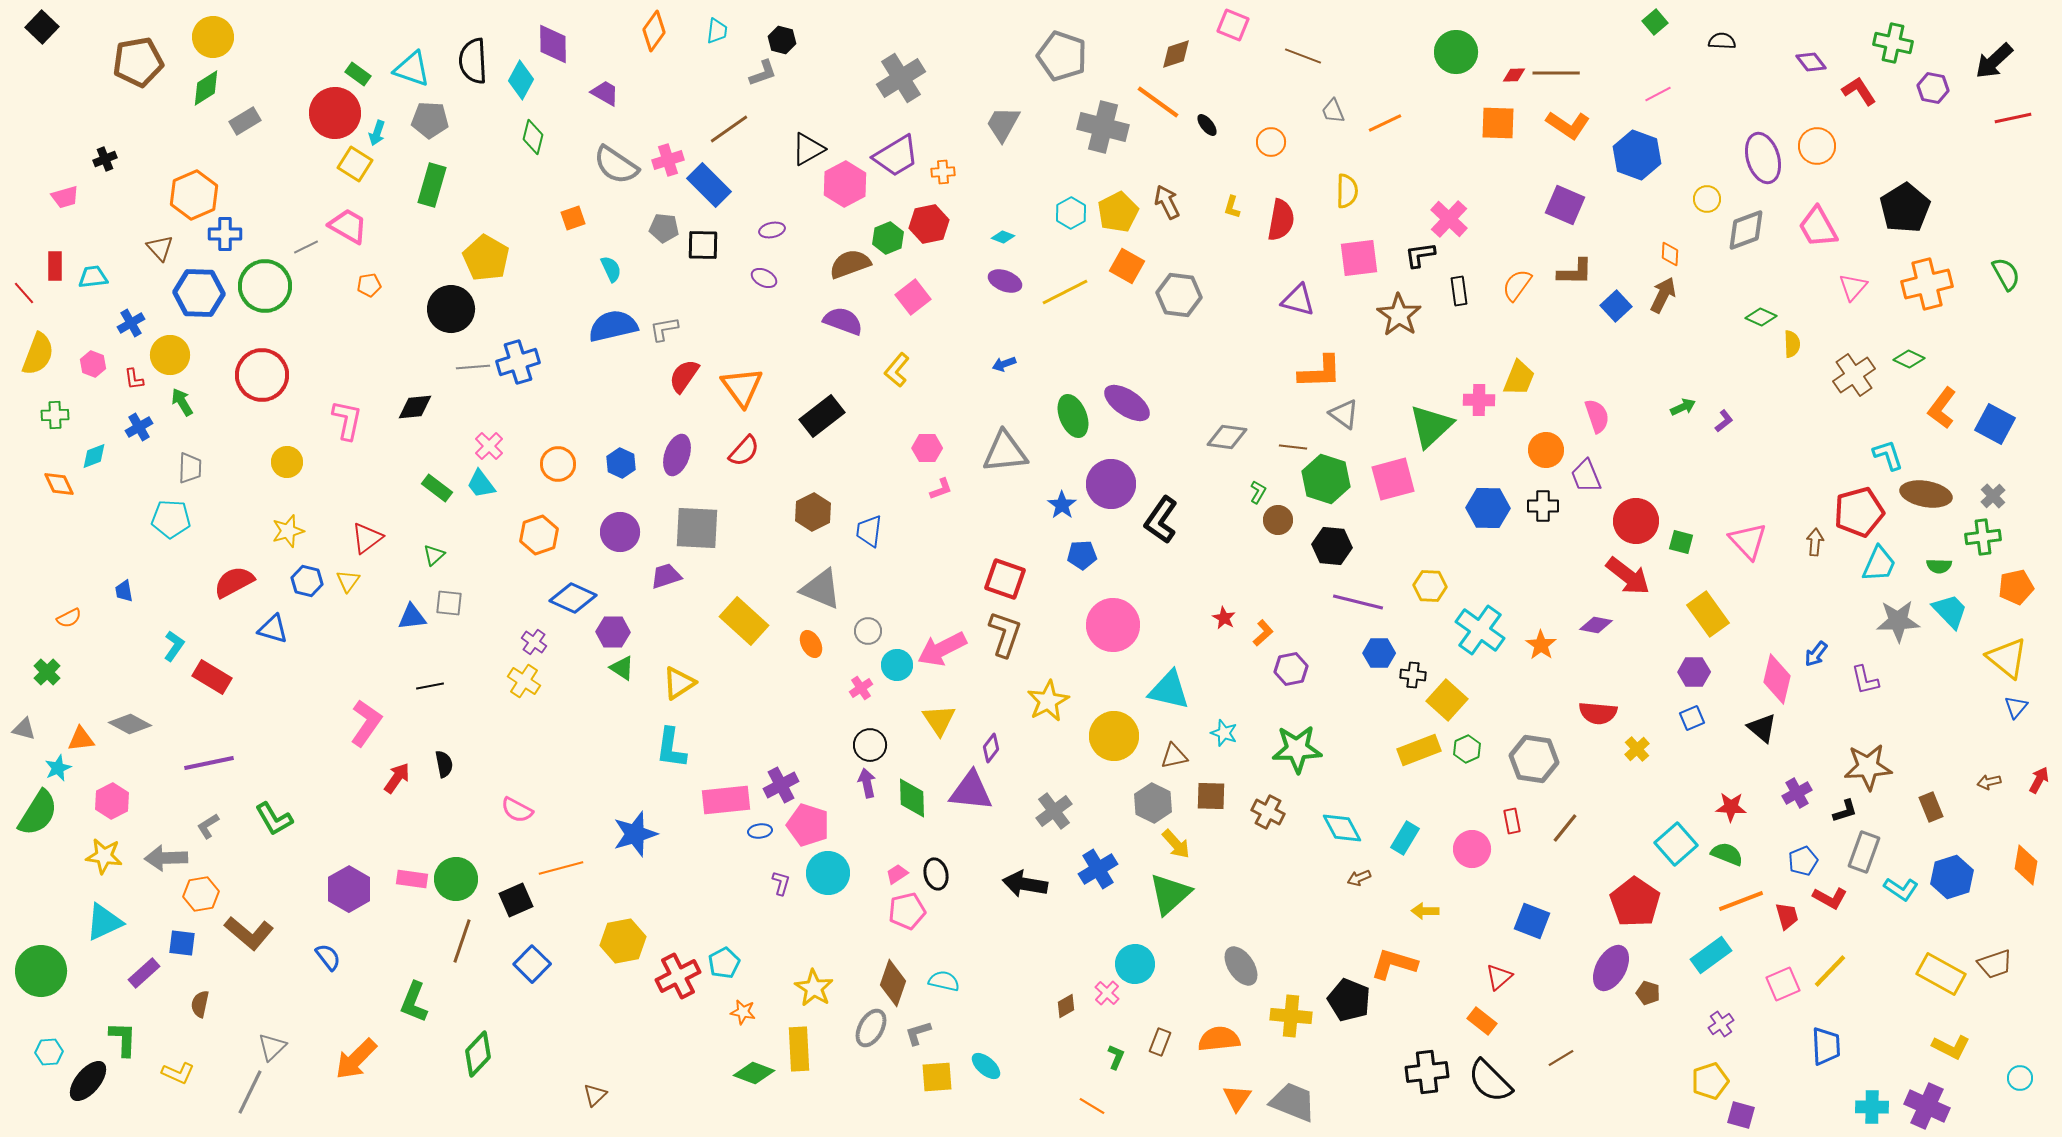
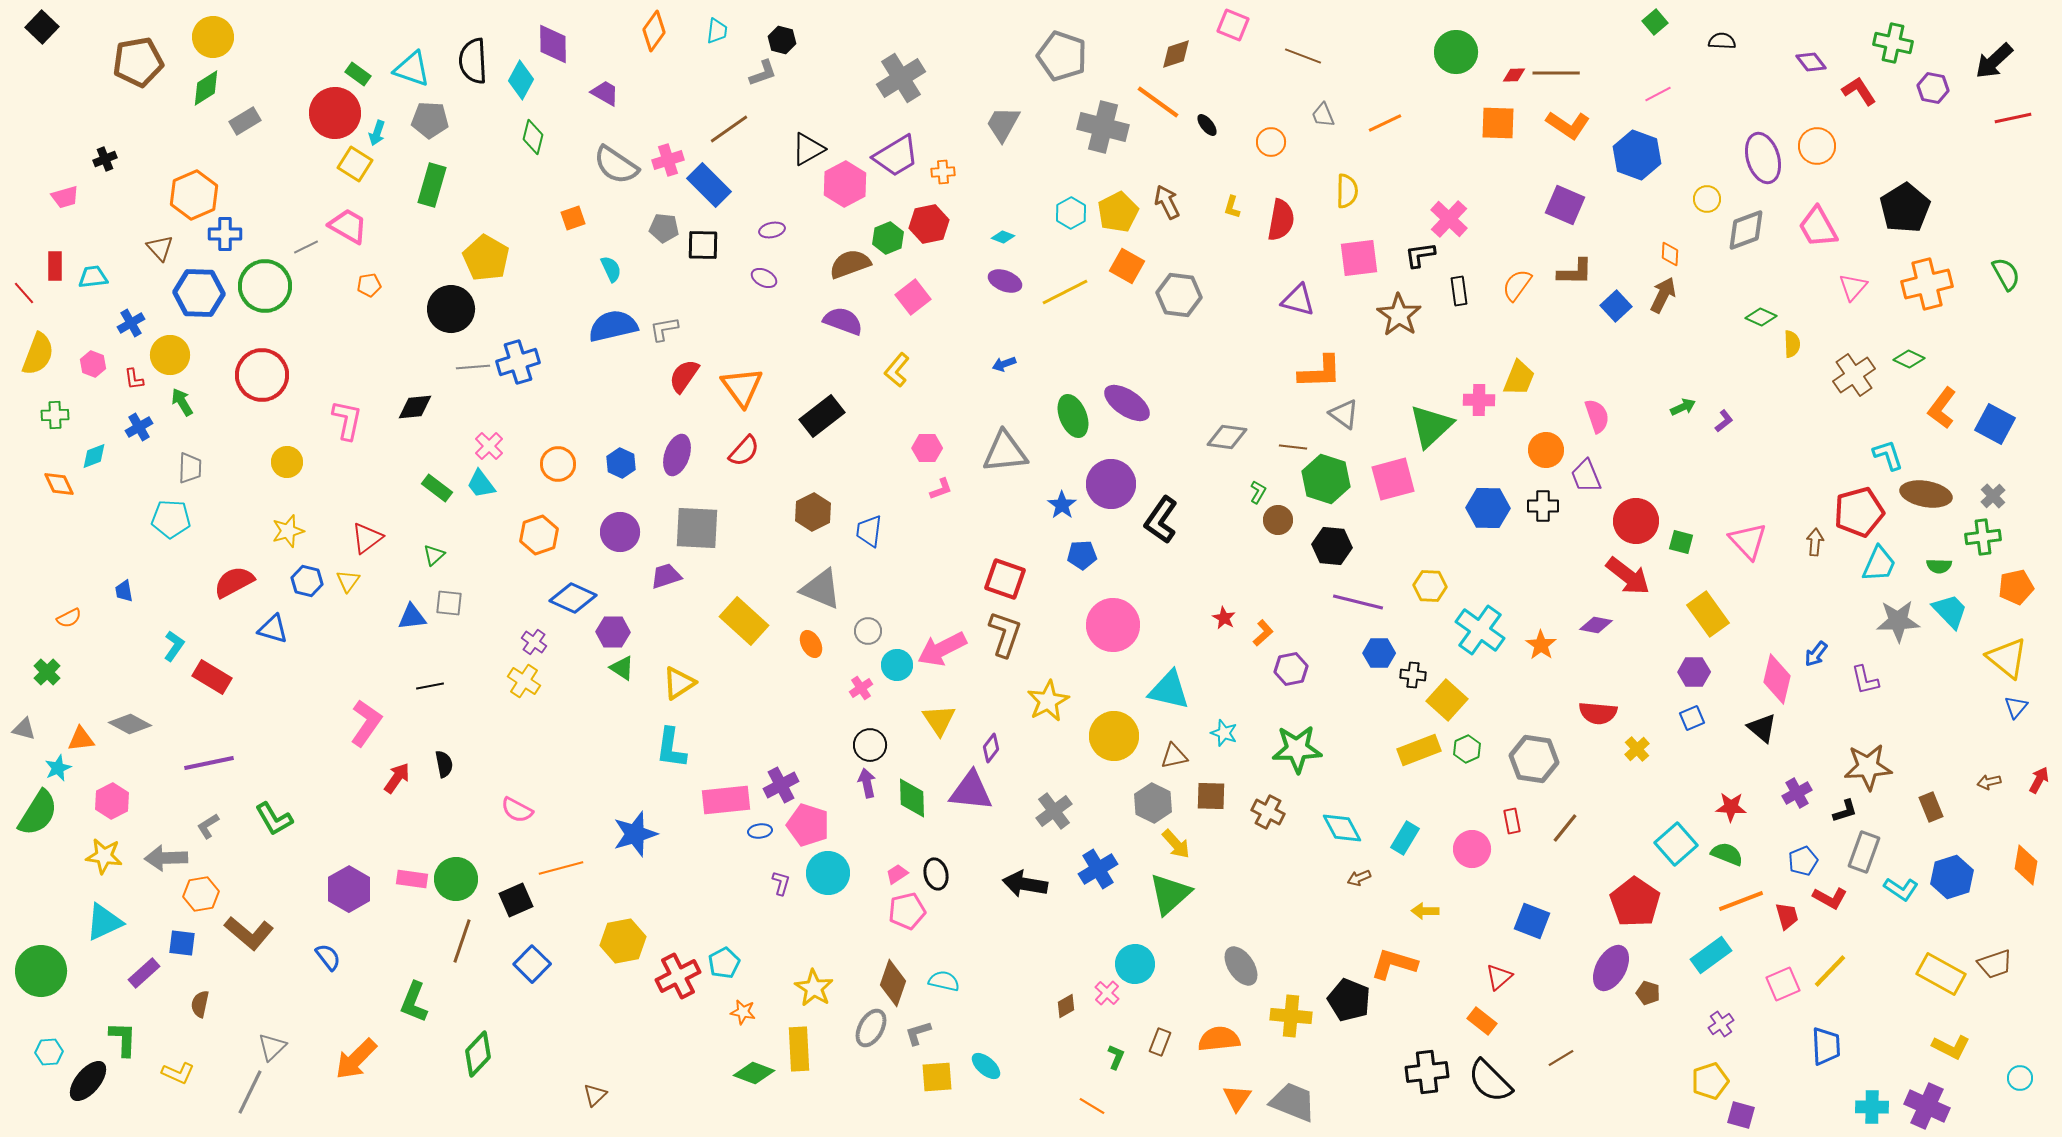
gray trapezoid at (1333, 111): moved 10 px left, 4 px down
